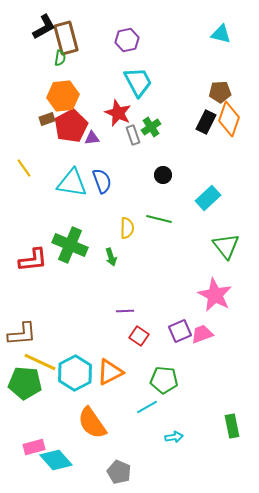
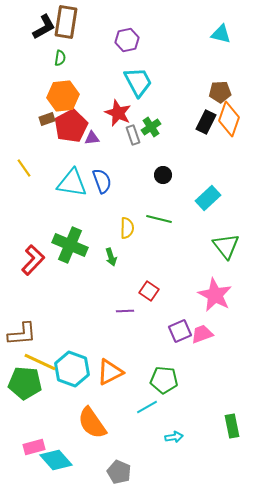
brown rectangle at (66, 38): moved 16 px up; rotated 24 degrees clockwise
red L-shape at (33, 260): rotated 40 degrees counterclockwise
red square at (139, 336): moved 10 px right, 45 px up
cyan hexagon at (75, 373): moved 3 px left, 4 px up; rotated 12 degrees counterclockwise
